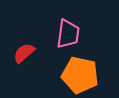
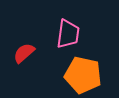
orange pentagon: moved 3 px right
